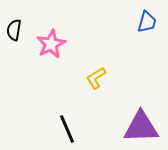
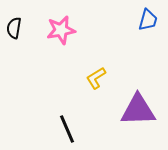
blue trapezoid: moved 1 px right, 2 px up
black semicircle: moved 2 px up
pink star: moved 10 px right, 14 px up; rotated 16 degrees clockwise
purple triangle: moved 3 px left, 17 px up
